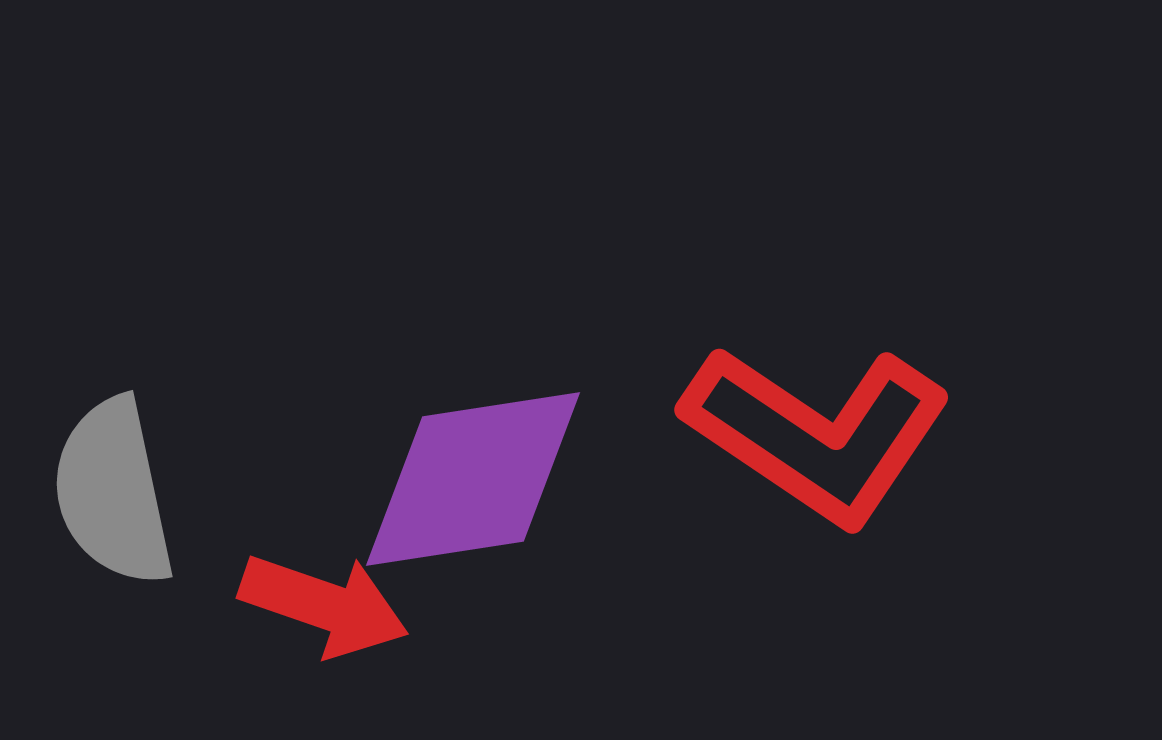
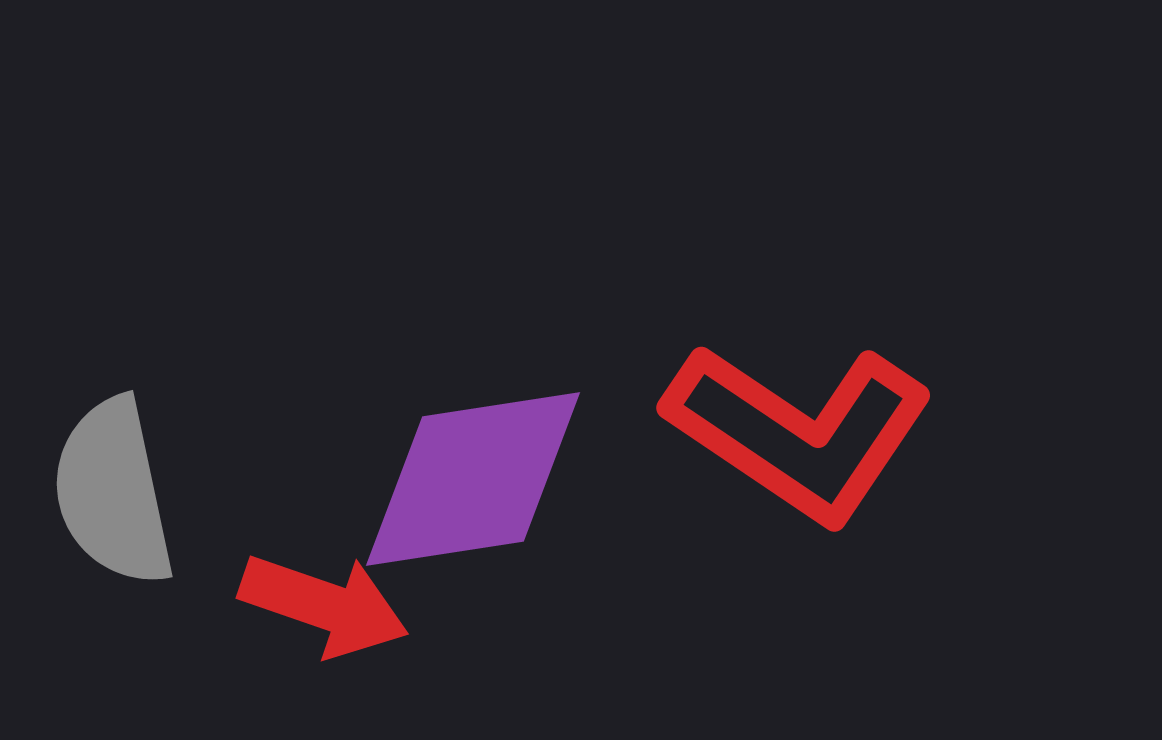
red L-shape: moved 18 px left, 2 px up
